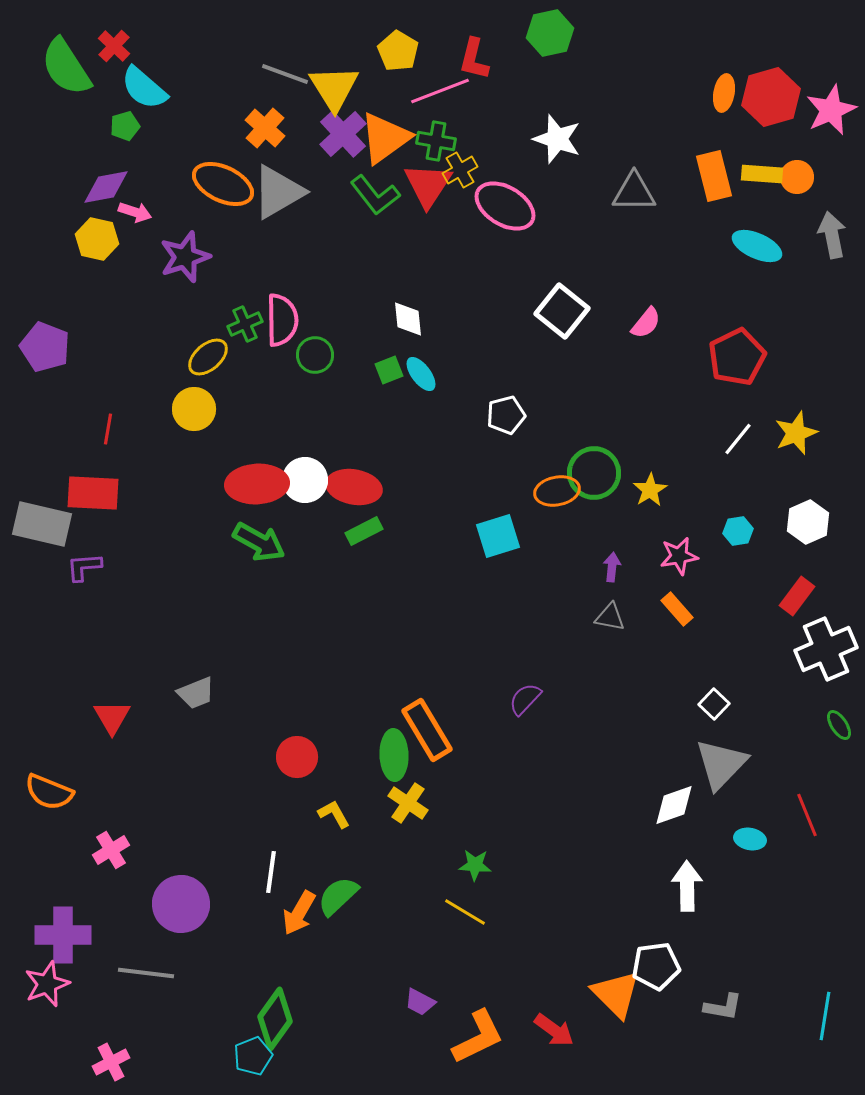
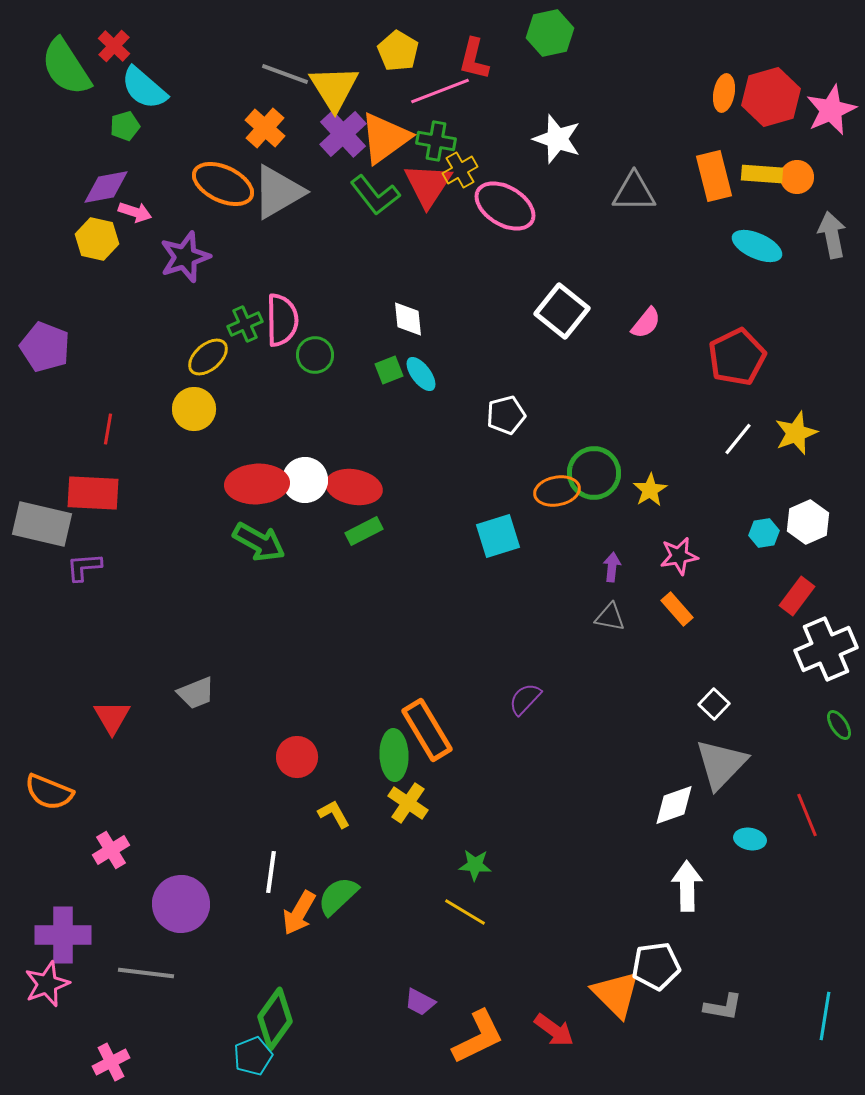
cyan hexagon at (738, 531): moved 26 px right, 2 px down
